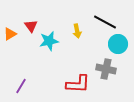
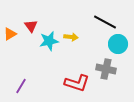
yellow arrow: moved 6 px left, 6 px down; rotated 72 degrees counterclockwise
red L-shape: moved 1 px left, 1 px up; rotated 15 degrees clockwise
